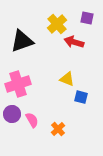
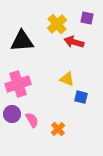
black triangle: rotated 15 degrees clockwise
